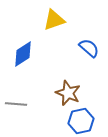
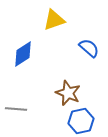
gray line: moved 5 px down
